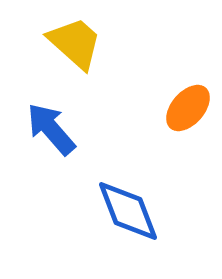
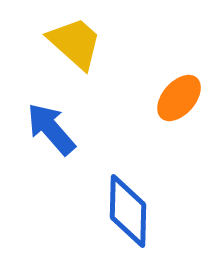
orange ellipse: moved 9 px left, 10 px up
blue diamond: rotated 22 degrees clockwise
